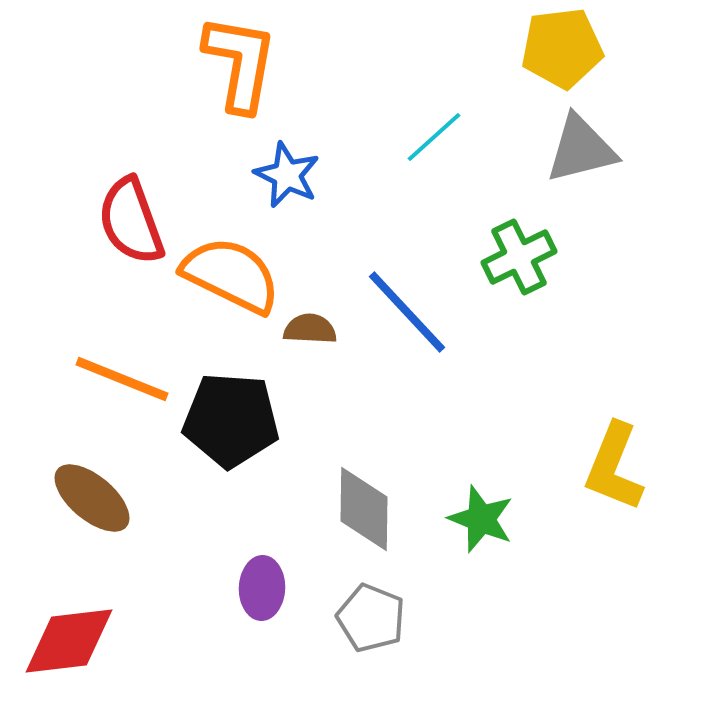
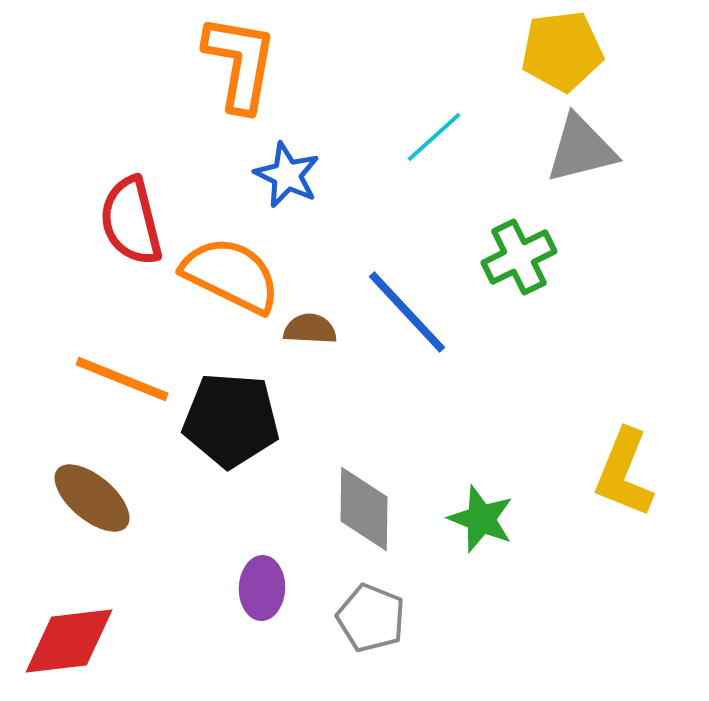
yellow pentagon: moved 3 px down
red semicircle: rotated 6 degrees clockwise
yellow L-shape: moved 10 px right, 6 px down
